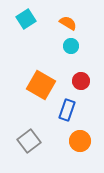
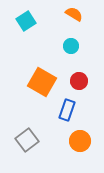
cyan square: moved 2 px down
orange semicircle: moved 6 px right, 9 px up
red circle: moved 2 px left
orange square: moved 1 px right, 3 px up
gray square: moved 2 px left, 1 px up
